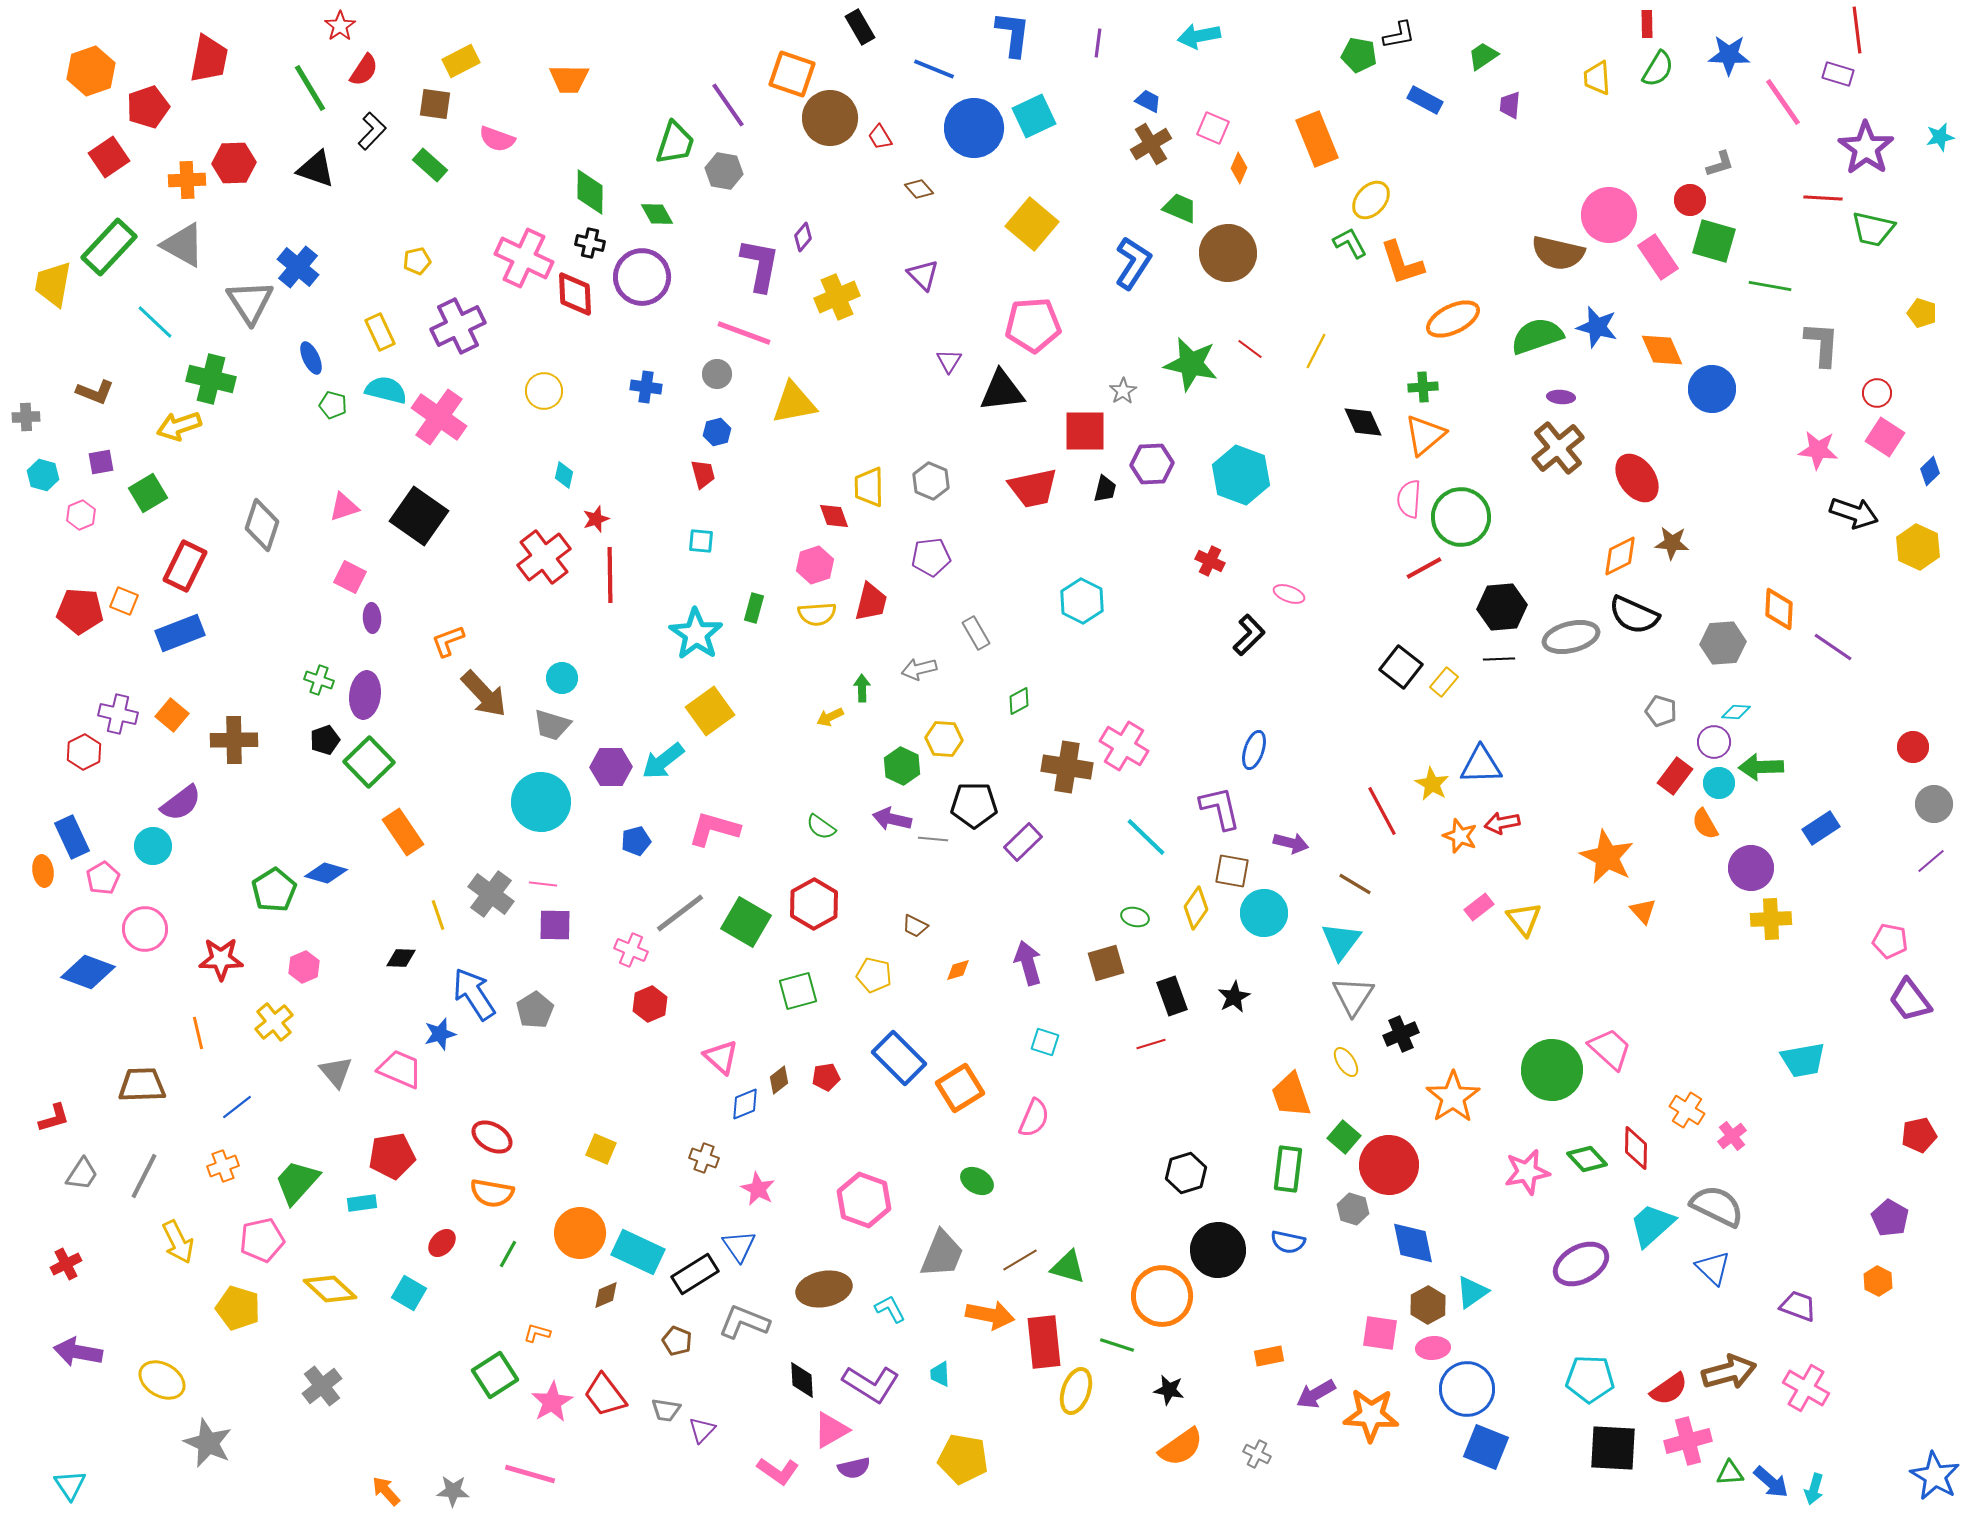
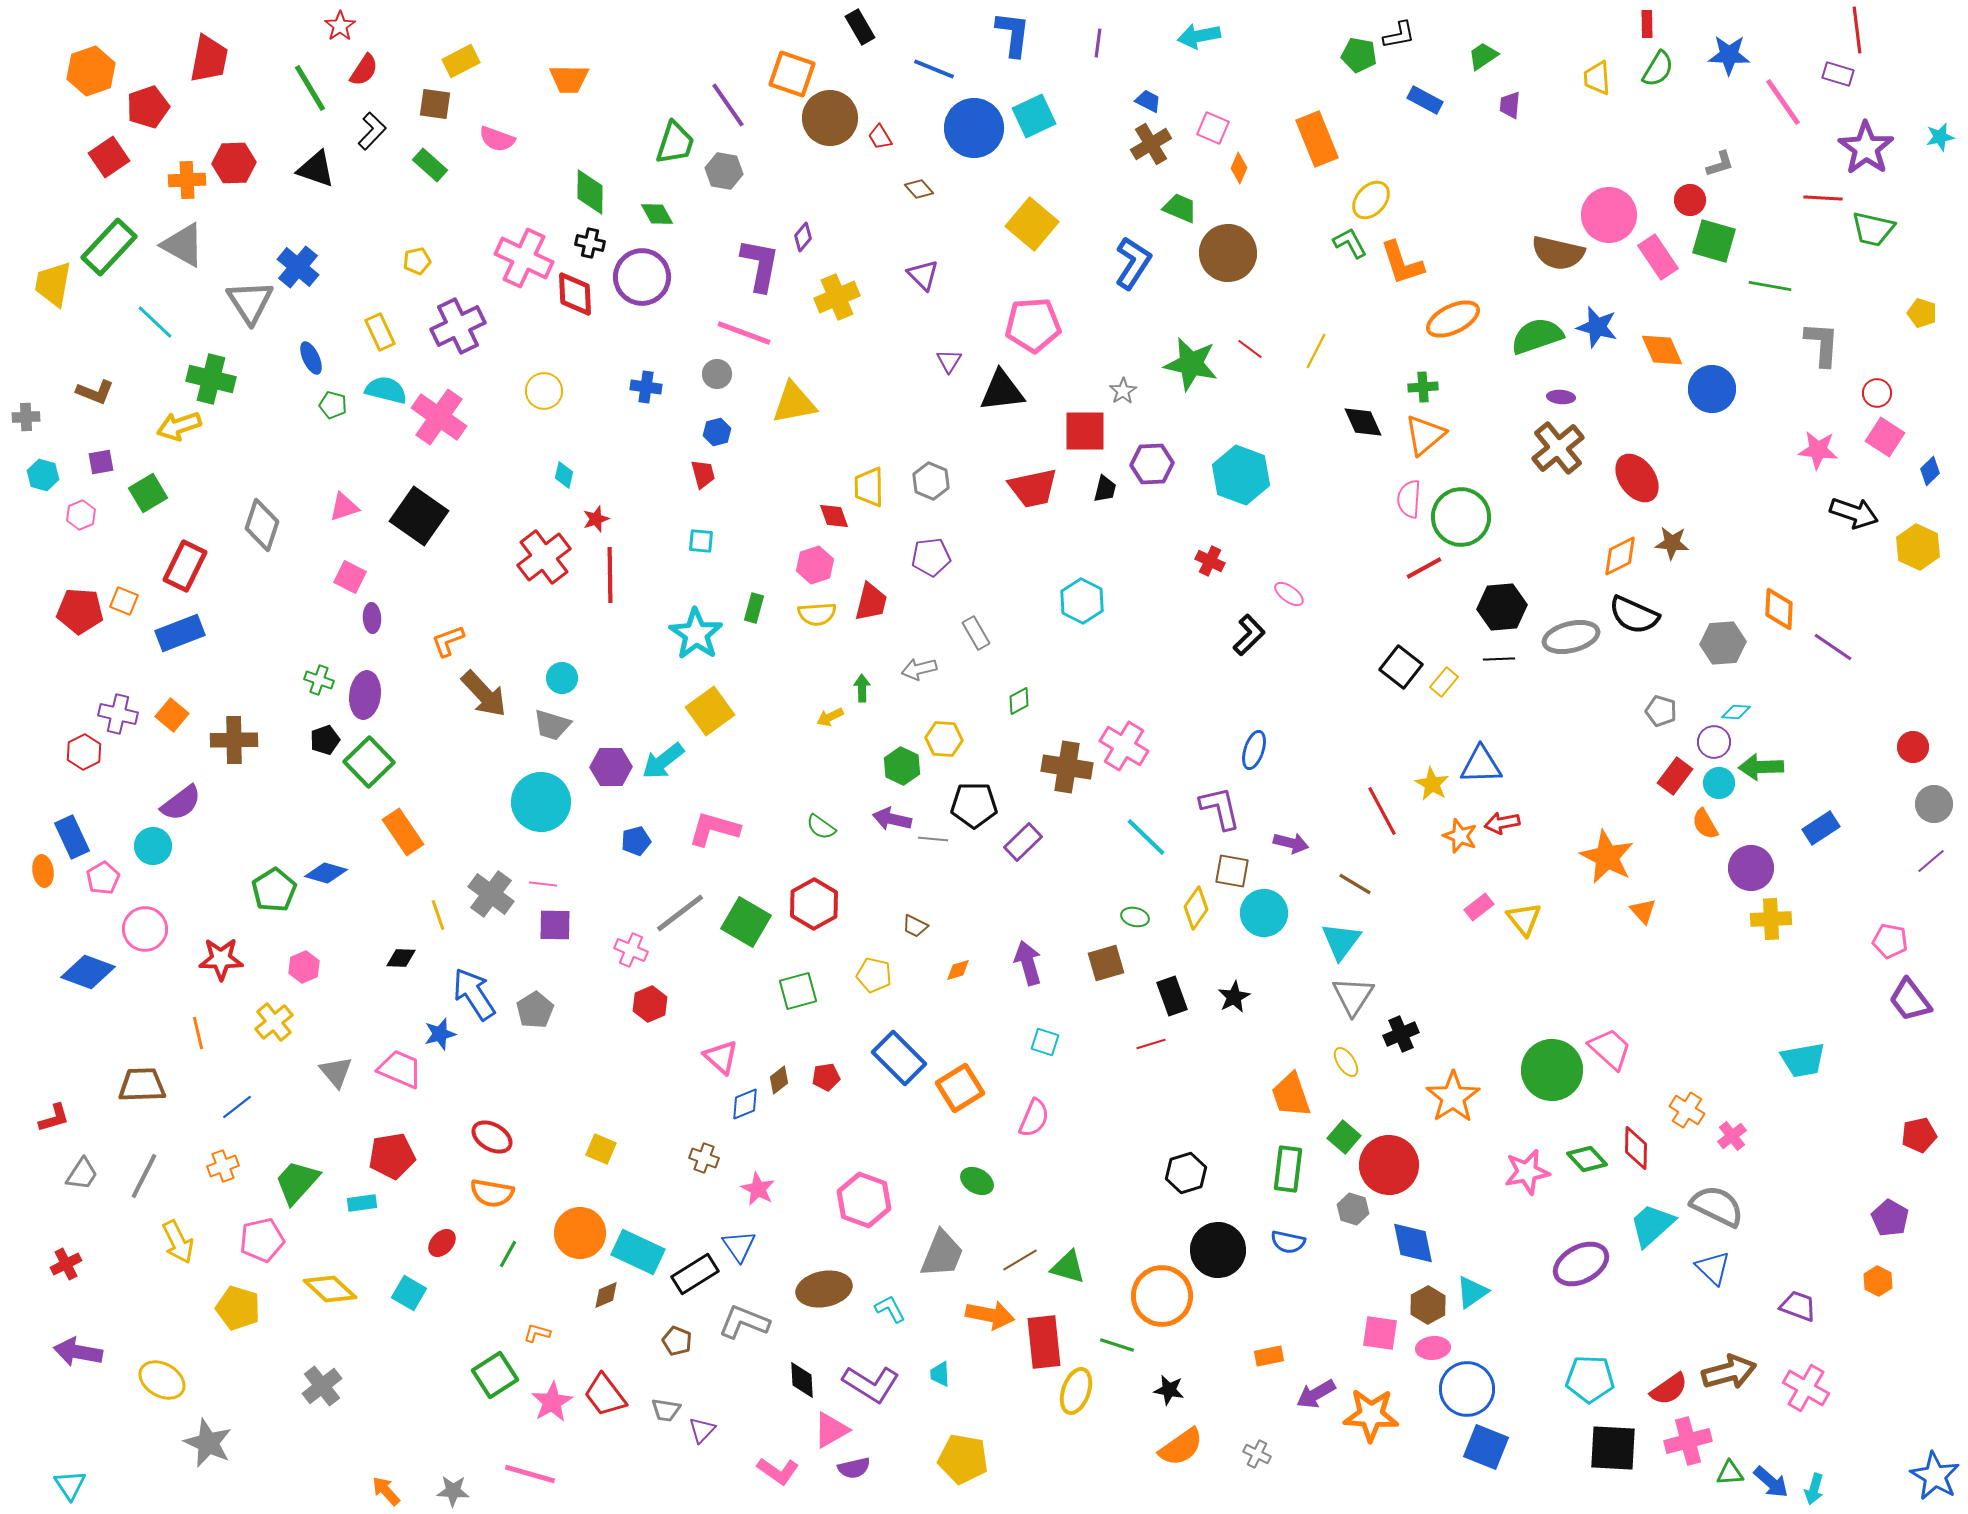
pink ellipse at (1289, 594): rotated 16 degrees clockwise
